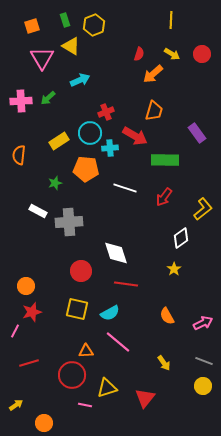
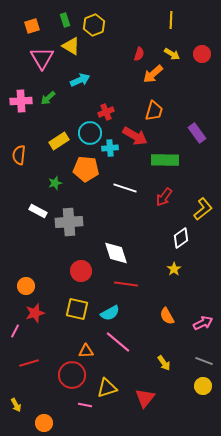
red star at (32, 312): moved 3 px right, 1 px down
yellow arrow at (16, 405): rotated 96 degrees clockwise
